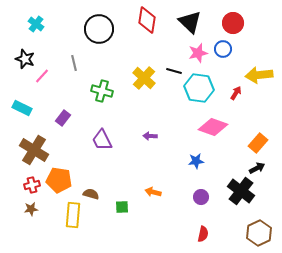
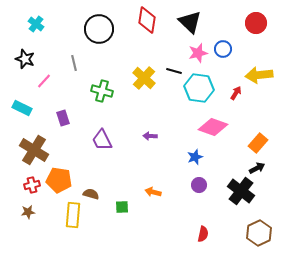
red circle: moved 23 px right
pink line: moved 2 px right, 5 px down
purple rectangle: rotated 56 degrees counterclockwise
blue star: moved 1 px left, 4 px up; rotated 14 degrees counterclockwise
purple circle: moved 2 px left, 12 px up
brown star: moved 3 px left, 3 px down
